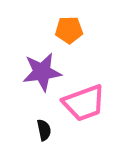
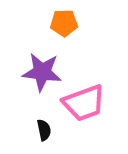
orange pentagon: moved 5 px left, 7 px up
purple star: rotated 15 degrees clockwise
